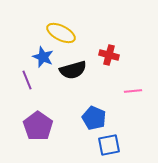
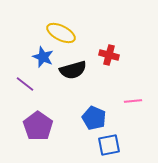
purple line: moved 2 px left, 4 px down; rotated 30 degrees counterclockwise
pink line: moved 10 px down
